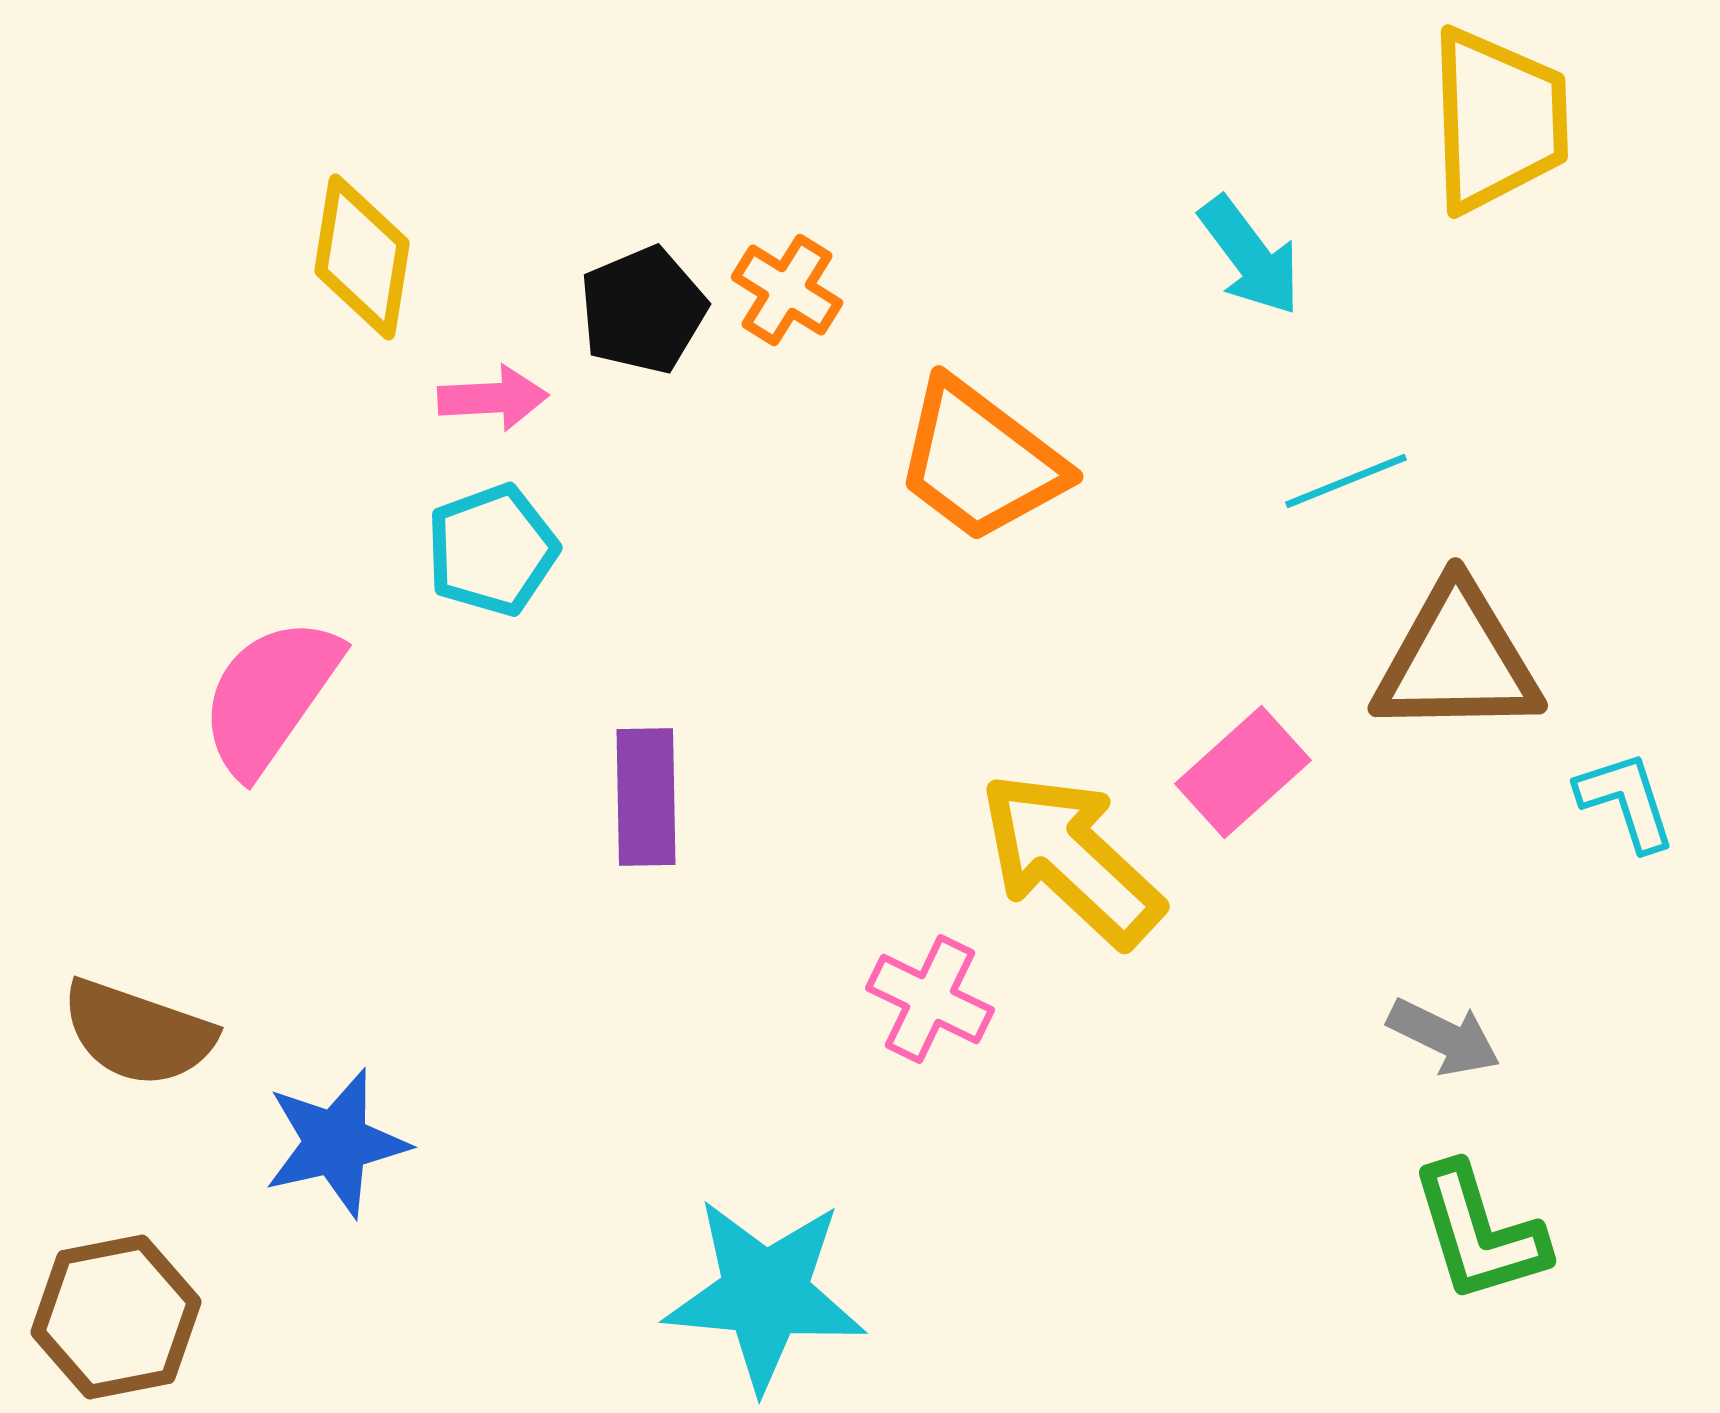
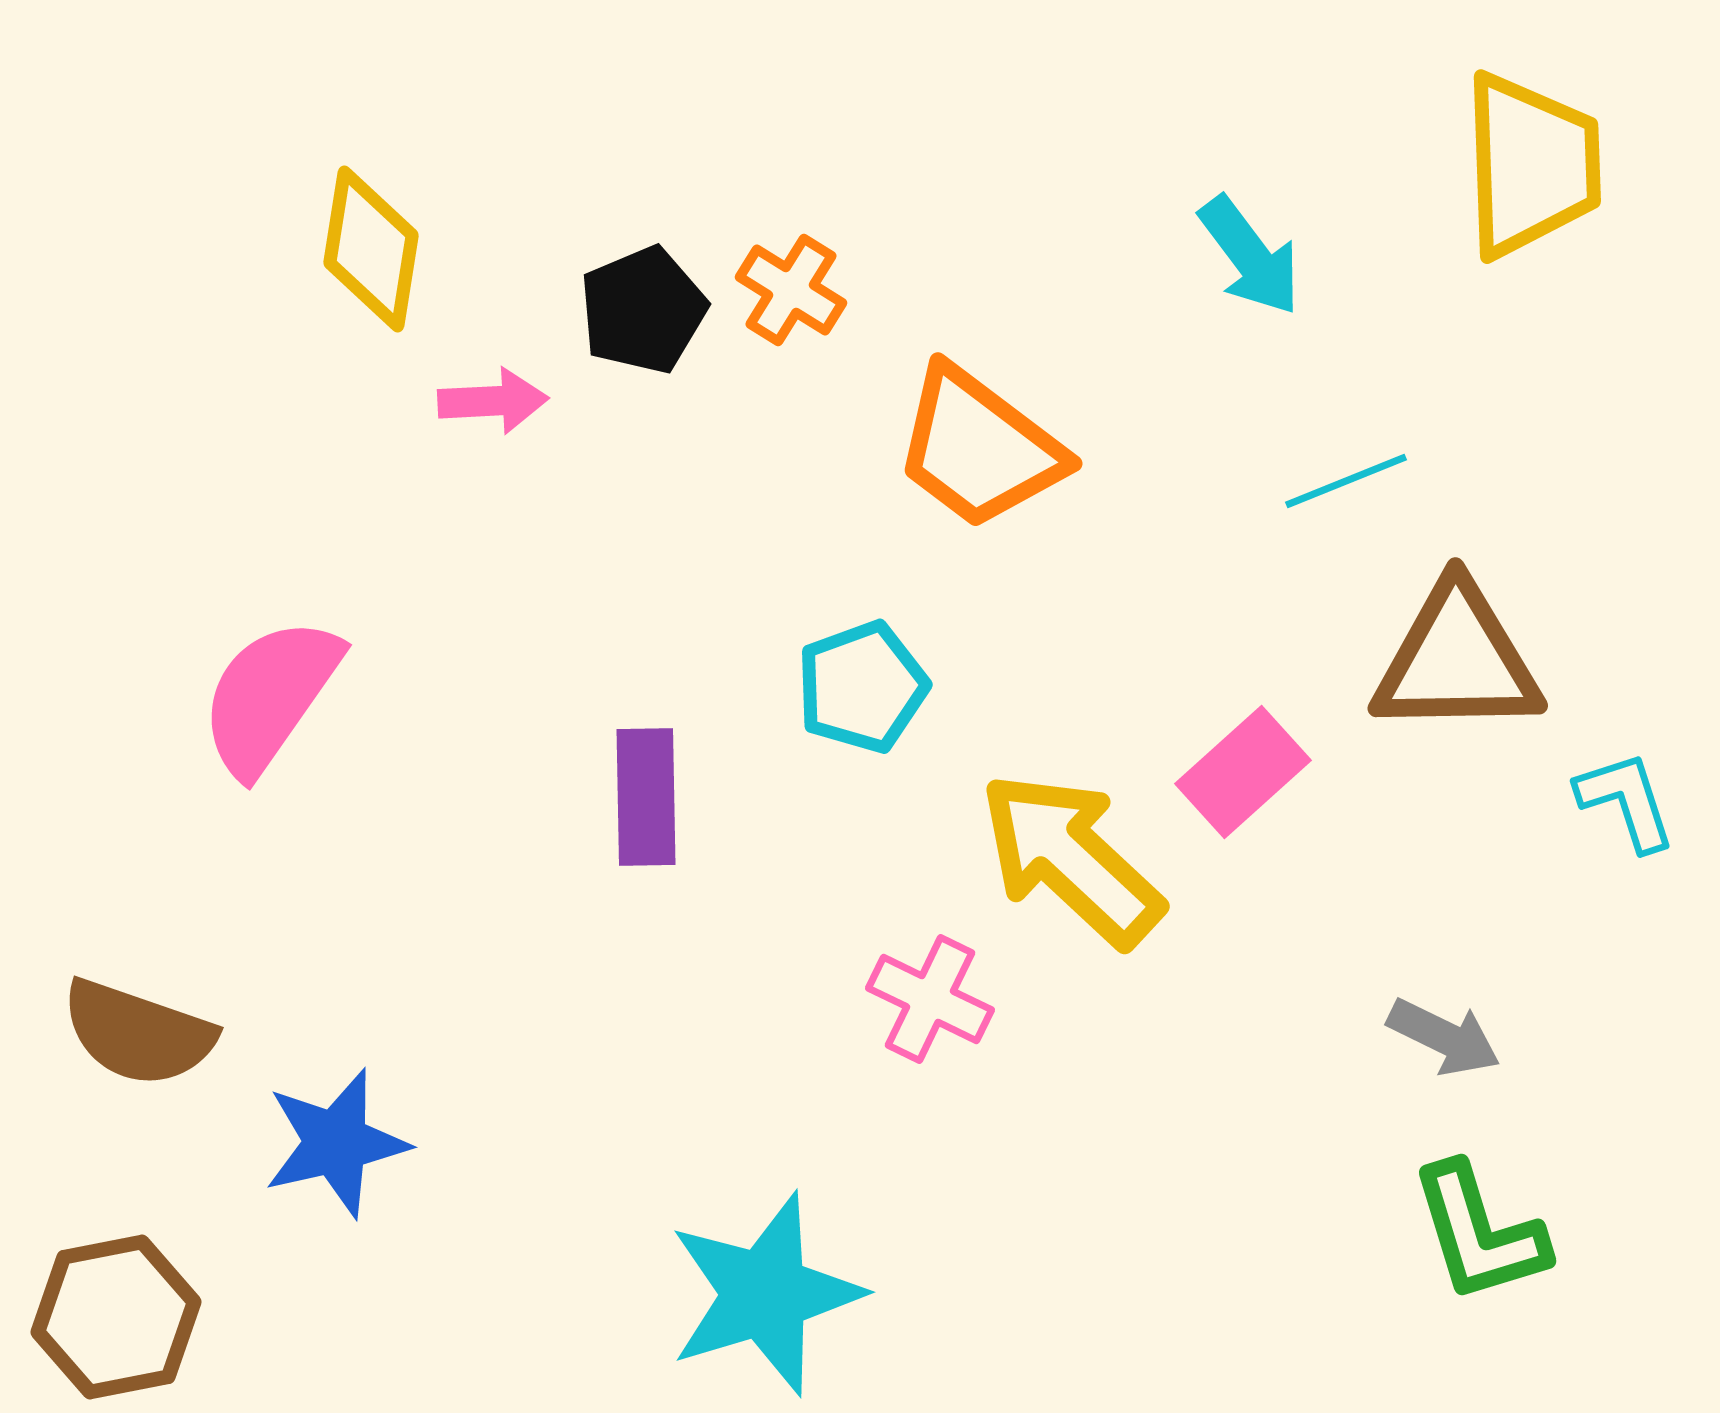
yellow trapezoid: moved 33 px right, 45 px down
yellow diamond: moved 9 px right, 8 px up
orange cross: moved 4 px right
pink arrow: moved 3 px down
orange trapezoid: moved 1 px left, 13 px up
cyan pentagon: moved 370 px right, 137 px down
cyan star: rotated 22 degrees counterclockwise
